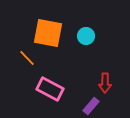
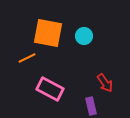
cyan circle: moved 2 px left
orange line: rotated 72 degrees counterclockwise
red arrow: rotated 36 degrees counterclockwise
purple rectangle: rotated 54 degrees counterclockwise
